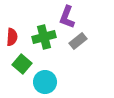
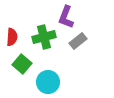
purple L-shape: moved 1 px left
cyan circle: moved 3 px right
